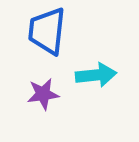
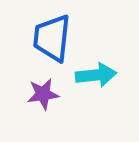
blue trapezoid: moved 5 px right, 7 px down
